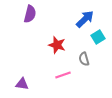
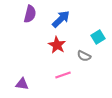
blue arrow: moved 24 px left
red star: rotated 12 degrees clockwise
gray semicircle: moved 3 px up; rotated 48 degrees counterclockwise
